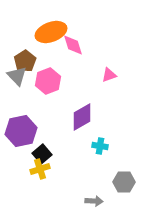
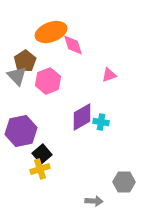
cyan cross: moved 1 px right, 24 px up
